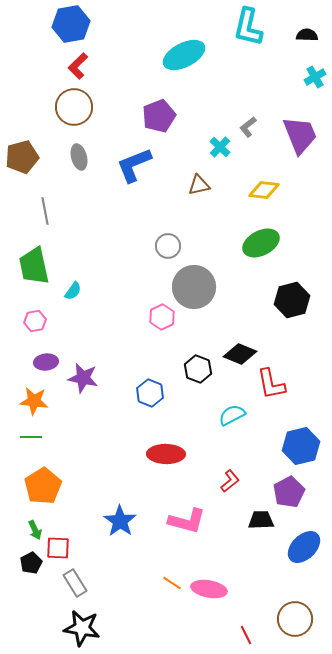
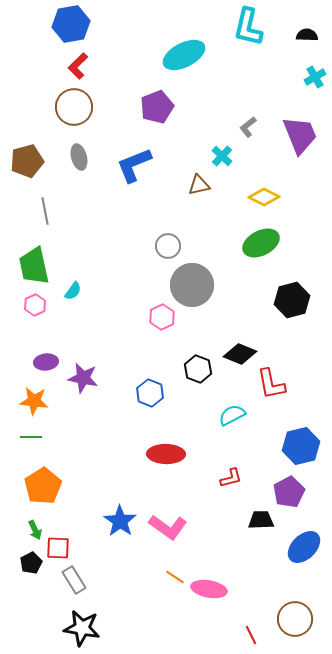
purple pentagon at (159, 116): moved 2 px left, 9 px up
cyan cross at (220, 147): moved 2 px right, 9 px down
brown pentagon at (22, 157): moved 5 px right, 4 px down
yellow diamond at (264, 190): moved 7 px down; rotated 20 degrees clockwise
gray circle at (194, 287): moved 2 px left, 2 px up
pink hexagon at (35, 321): moved 16 px up; rotated 15 degrees counterclockwise
red L-shape at (230, 481): moved 1 px right, 3 px up; rotated 25 degrees clockwise
pink L-shape at (187, 521): moved 19 px left, 6 px down; rotated 21 degrees clockwise
gray rectangle at (75, 583): moved 1 px left, 3 px up
orange line at (172, 583): moved 3 px right, 6 px up
red line at (246, 635): moved 5 px right
